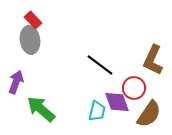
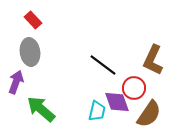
gray ellipse: moved 12 px down
black line: moved 3 px right
